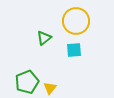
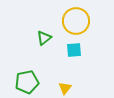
green pentagon: rotated 10 degrees clockwise
yellow triangle: moved 15 px right
